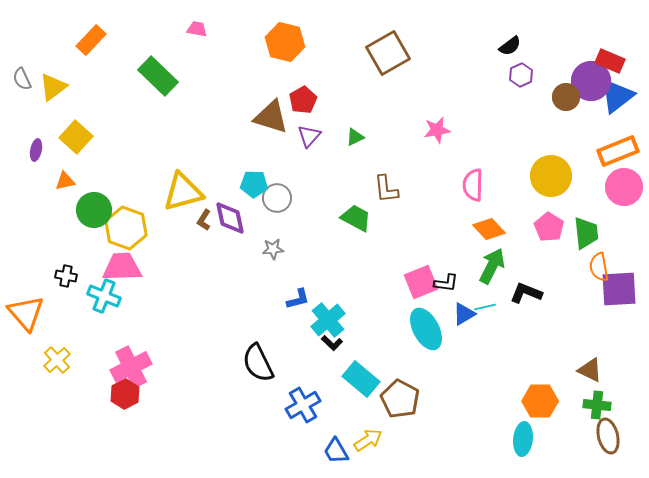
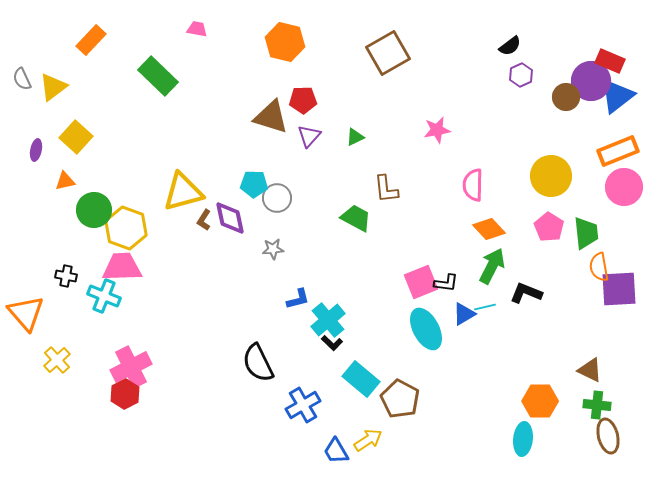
red pentagon at (303, 100): rotated 28 degrees clockwise
